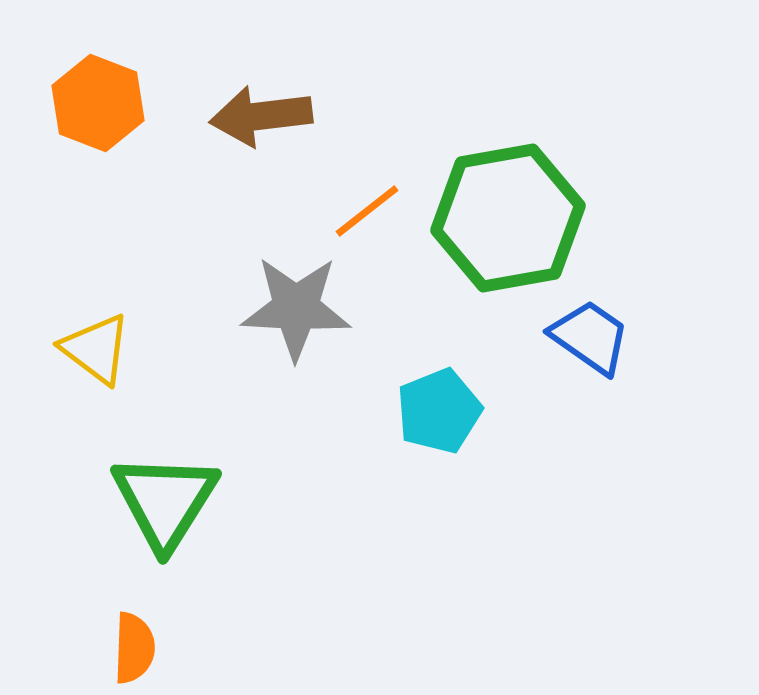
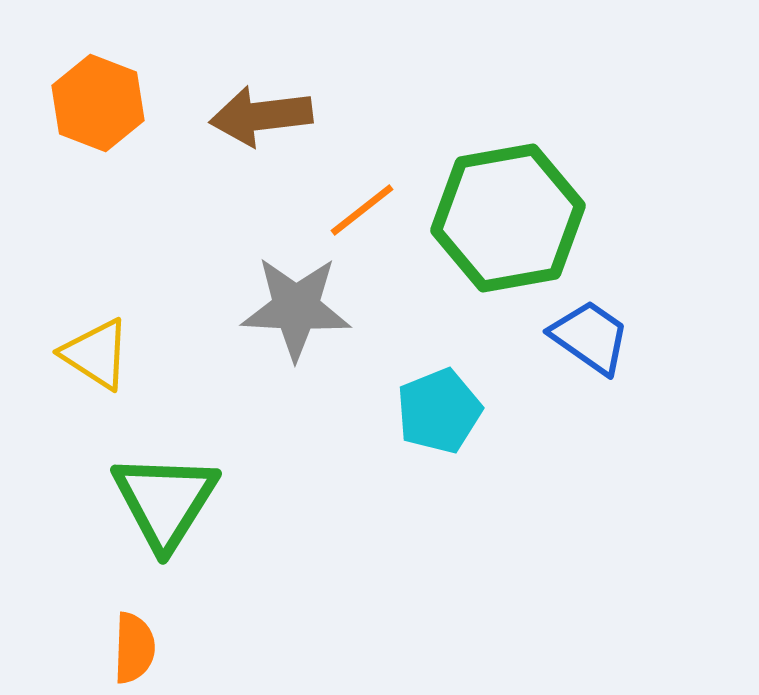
orange line: moved 5 px left, 1 px up
yellow triangle: moved 5 px down; rotated 4 degrees counterclockwise
